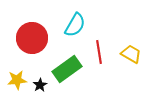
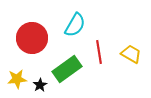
yellow star: moved 1 px up
